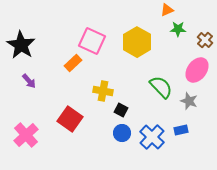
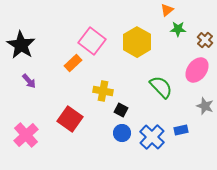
orange triangle: rotated 16 degrees counterclockwise
pink square: rotated 12 degrees clockwise
gray star: moved 16 px right, 5 px down
